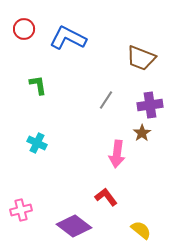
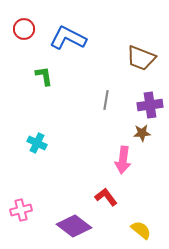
green L-shape: moved 6 px right, 9 px up
gray line: rotated 24 degrees counterclockwise
brown star: rotated 30 degrees clockwise
pink arrow: moved 6 px right, 6 px down
